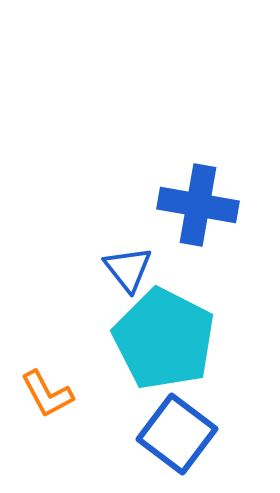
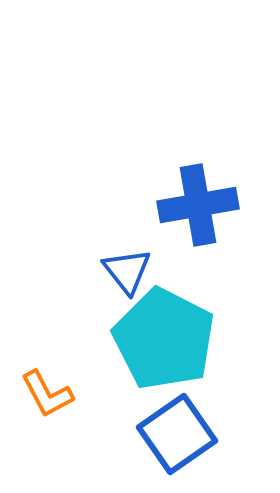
blue cross: rotated 20 degrees counterclockwise
blue triangle: moved 1 px left, 2 px down
blue square: rotated 18 degrees clockwise
